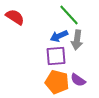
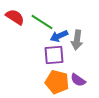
green line: moved 27 px left, 7 px down; rotated 15 degrees counterclockwise
purple square: moved 2 px left, 1 px up
